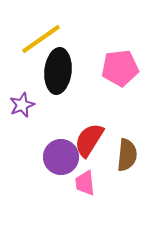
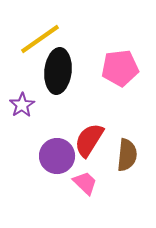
yellow line: moved 1 px left
purple star: rotated 10 degrees counterclockwise
purple circle: moved 4 px left, 1 px up
pink trapezoid: rotated 140 degrees clockwise
